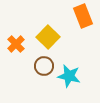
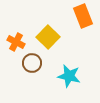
orange cross: moved 2 px up; rotated 18 degrees counterclockwise
brown circle: moved 12 px left, 3 px up
